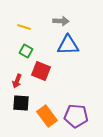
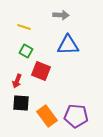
gray arrow: moved 6 px up
